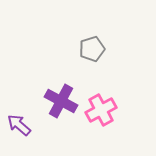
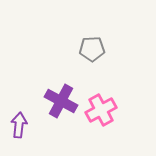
gray pentagon: rotated 15 degrees clockwise
purple arrow: rotated 55 degrees clockwise
